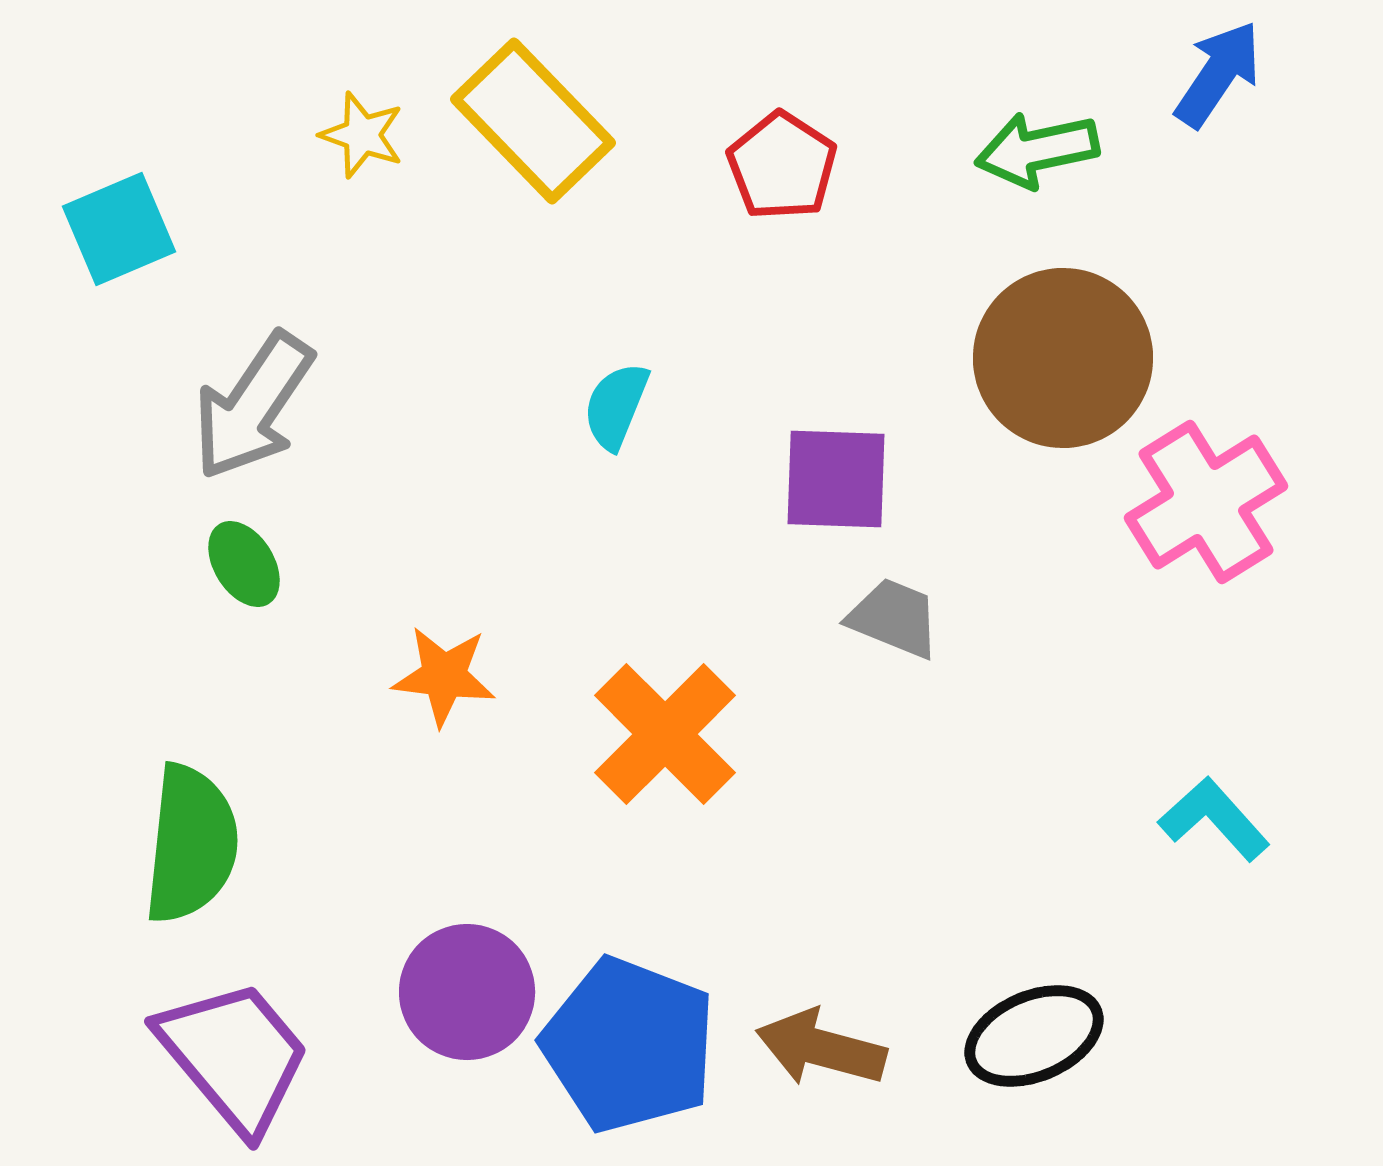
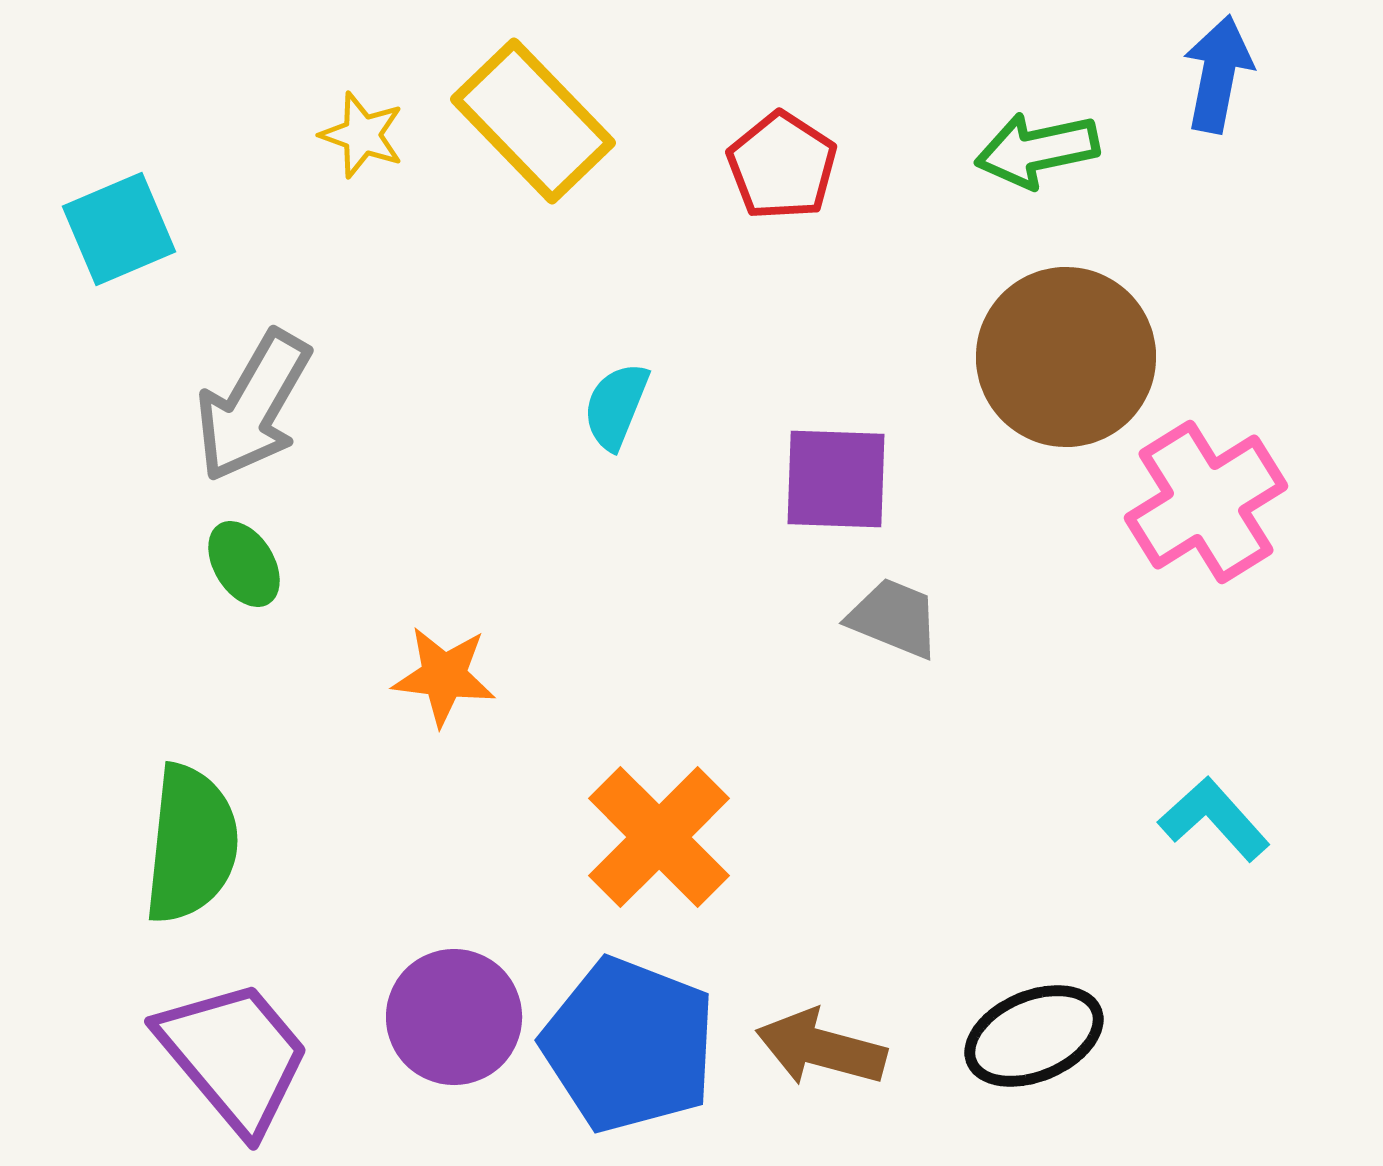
blue arrow: rotated 23 degrees counterclockwise
brown circle: moved 3 px right, 1 px up
gray arrow: rotated 4 degrees counterclockwise
orange cross: moved 6 px left, 103 px down
purple circle: moved 13 px left, 25 px down
